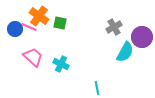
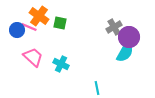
blue circle: moved 2 px right, 1 px down
purple circle: moved 13 px left
